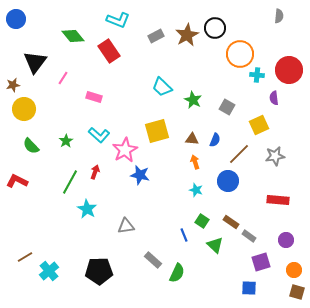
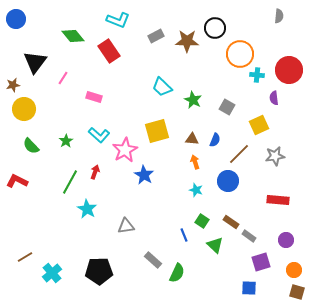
brown star at (187, 35): moved 6 px down; rotated 30 degrees clockwise
blue star at (140, 175): moved 4 px right; rotated 18 degrees clockwise
cyan cross at (49, 271): moved 3 px right, 2 px down
